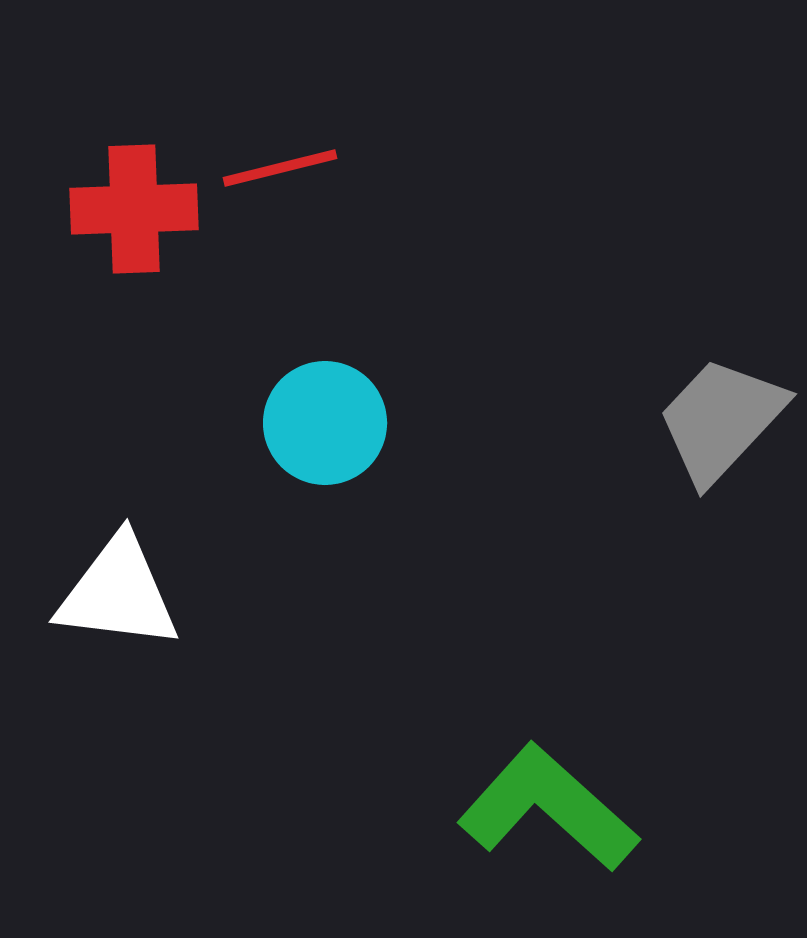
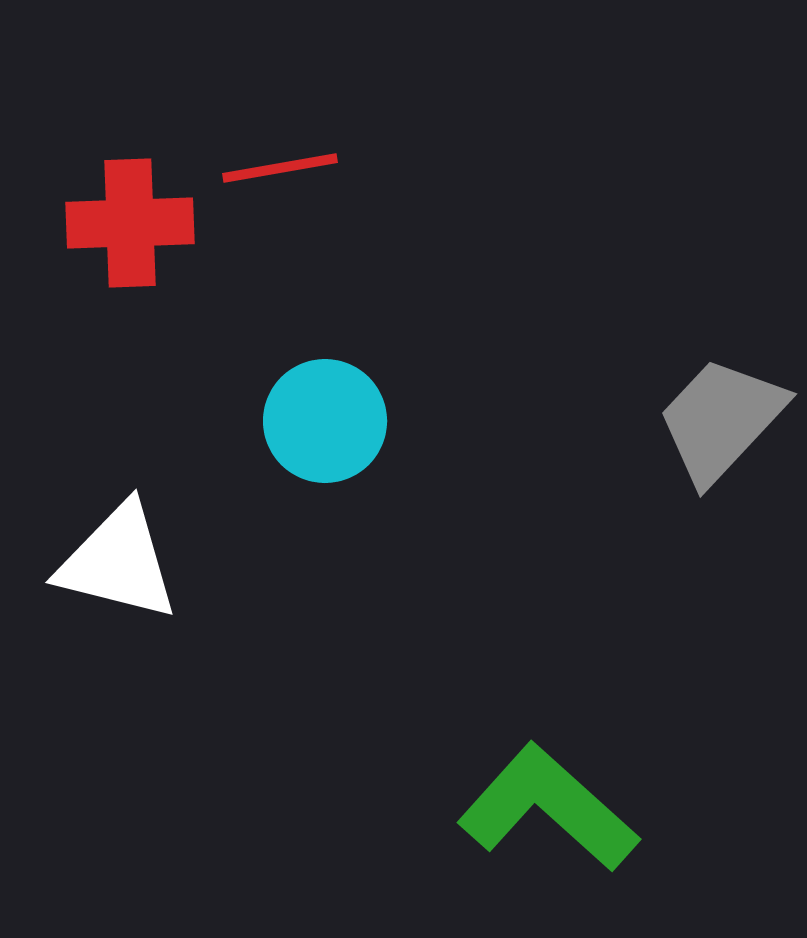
red line: rotated 4 degrees clockwise
red cross: moved 4 px left, 14 px down
cyan circle: moved 2 px up
white triangle: moved 31 px up; rotated 7 degrees clockwise
